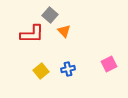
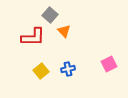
red L-shape: moved 1 px right, 3 px down
